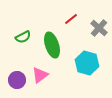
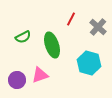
red line: rotated 24 degrees counterclockwise
gray cross: moved 1 px left, 1 px up
cyan hexagon: moved 2 px right
pink triangle: rotated 18 degrees clockwise
